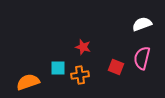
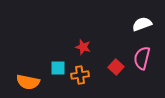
red square: rotated 21 degrees clockwise
orange semicircle: rotated 150 degrees counterclockwise
